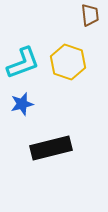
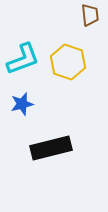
cyan L-shape: moved 4 px up
